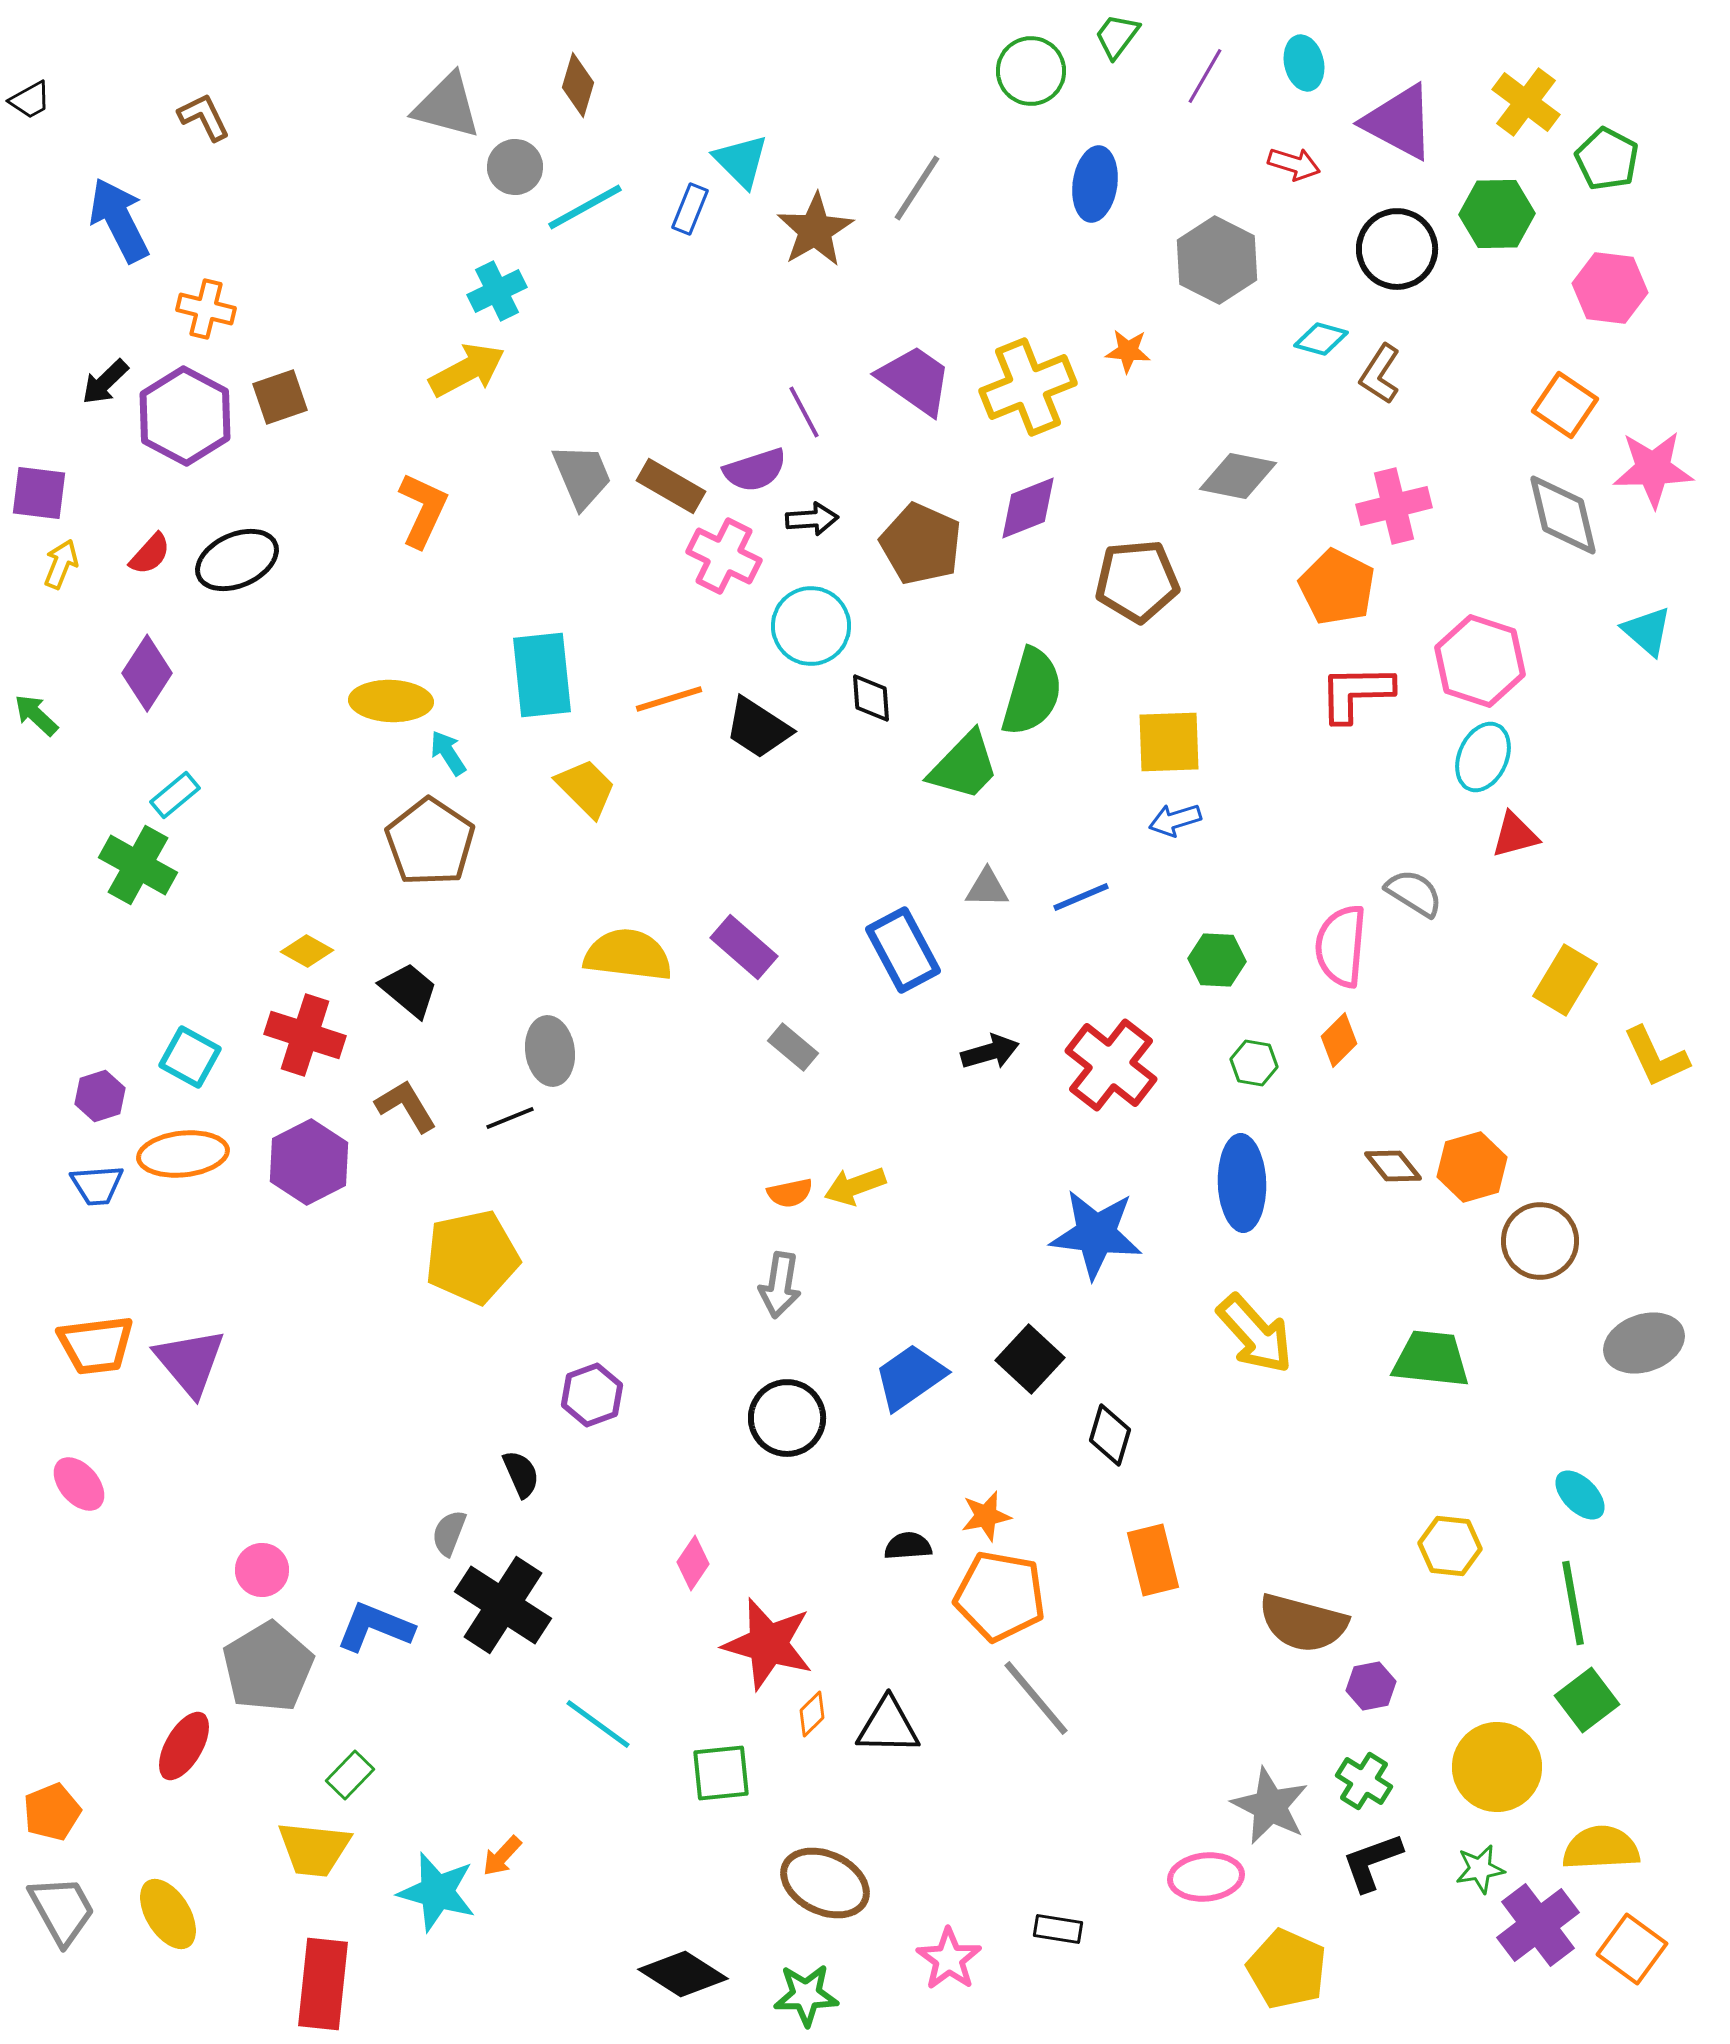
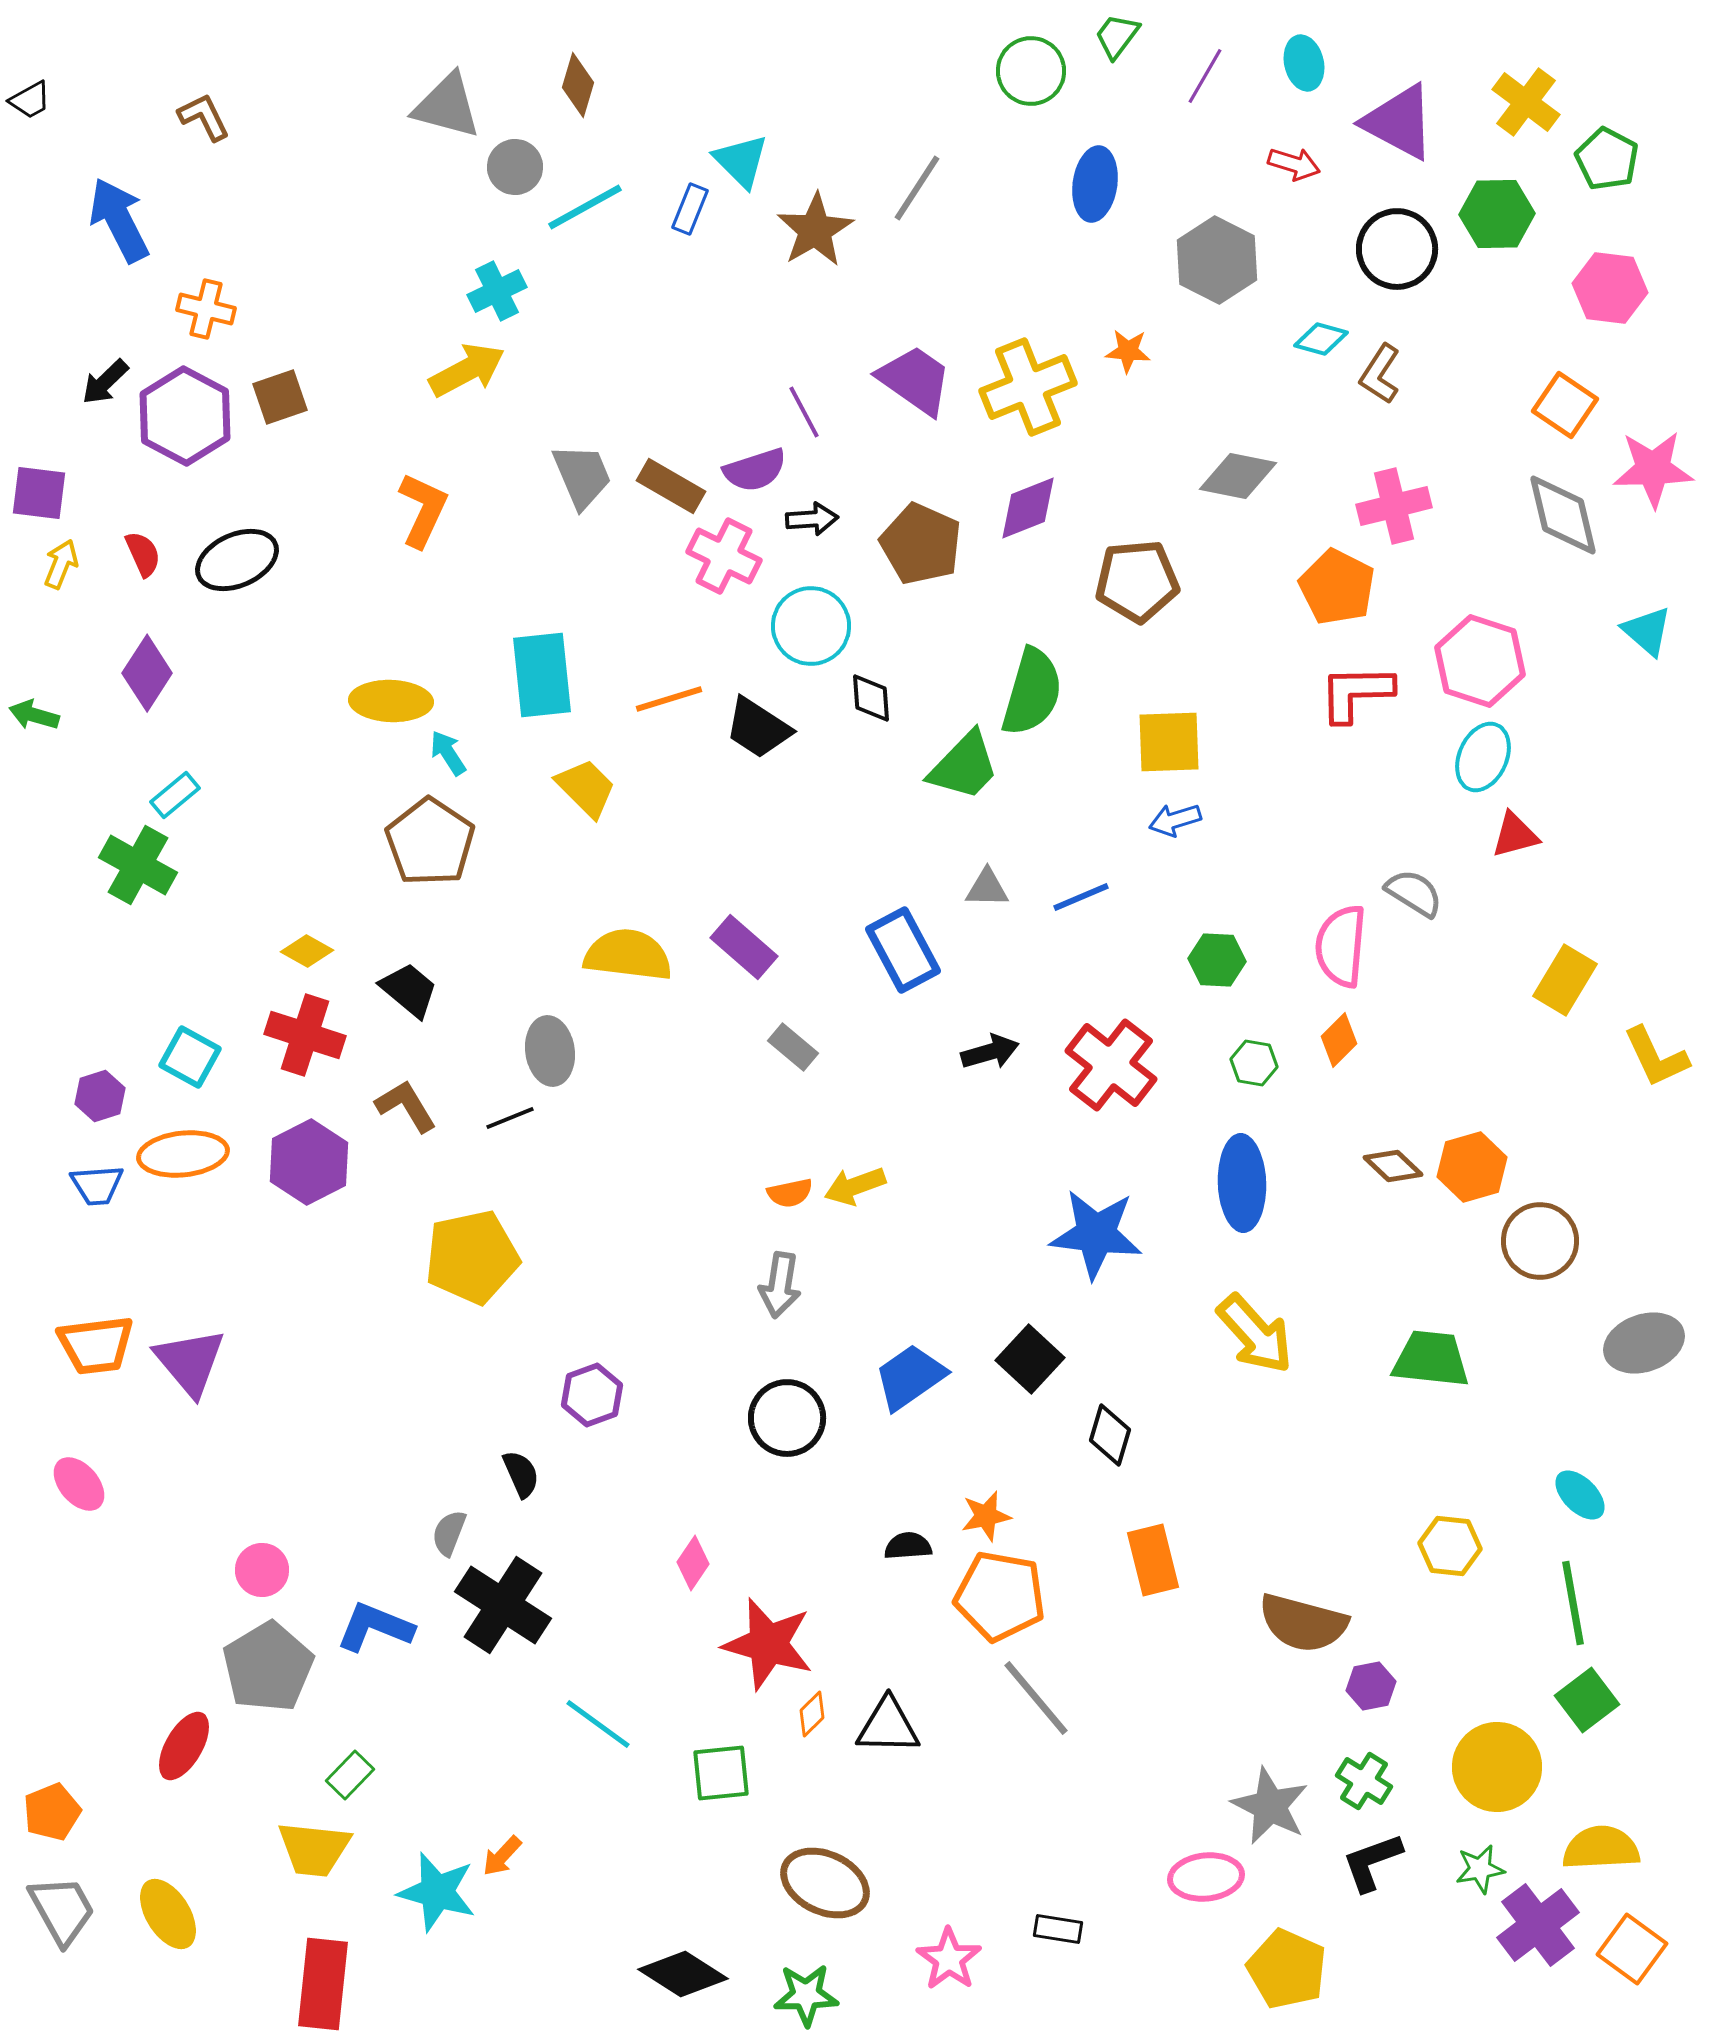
red semicircle at (150, 554): moved 7 px left; rotated 66 degrees counterclockwise
green arrow at (36, 715): moved 2 px left; rotated 27 degrees counterclockwise
brown diamond at (1393, 1166): rotated 8 degrees counterclockwise
